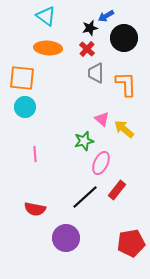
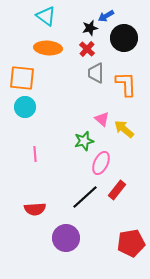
red semicircle: rotated 15 degrees counterclockwise
